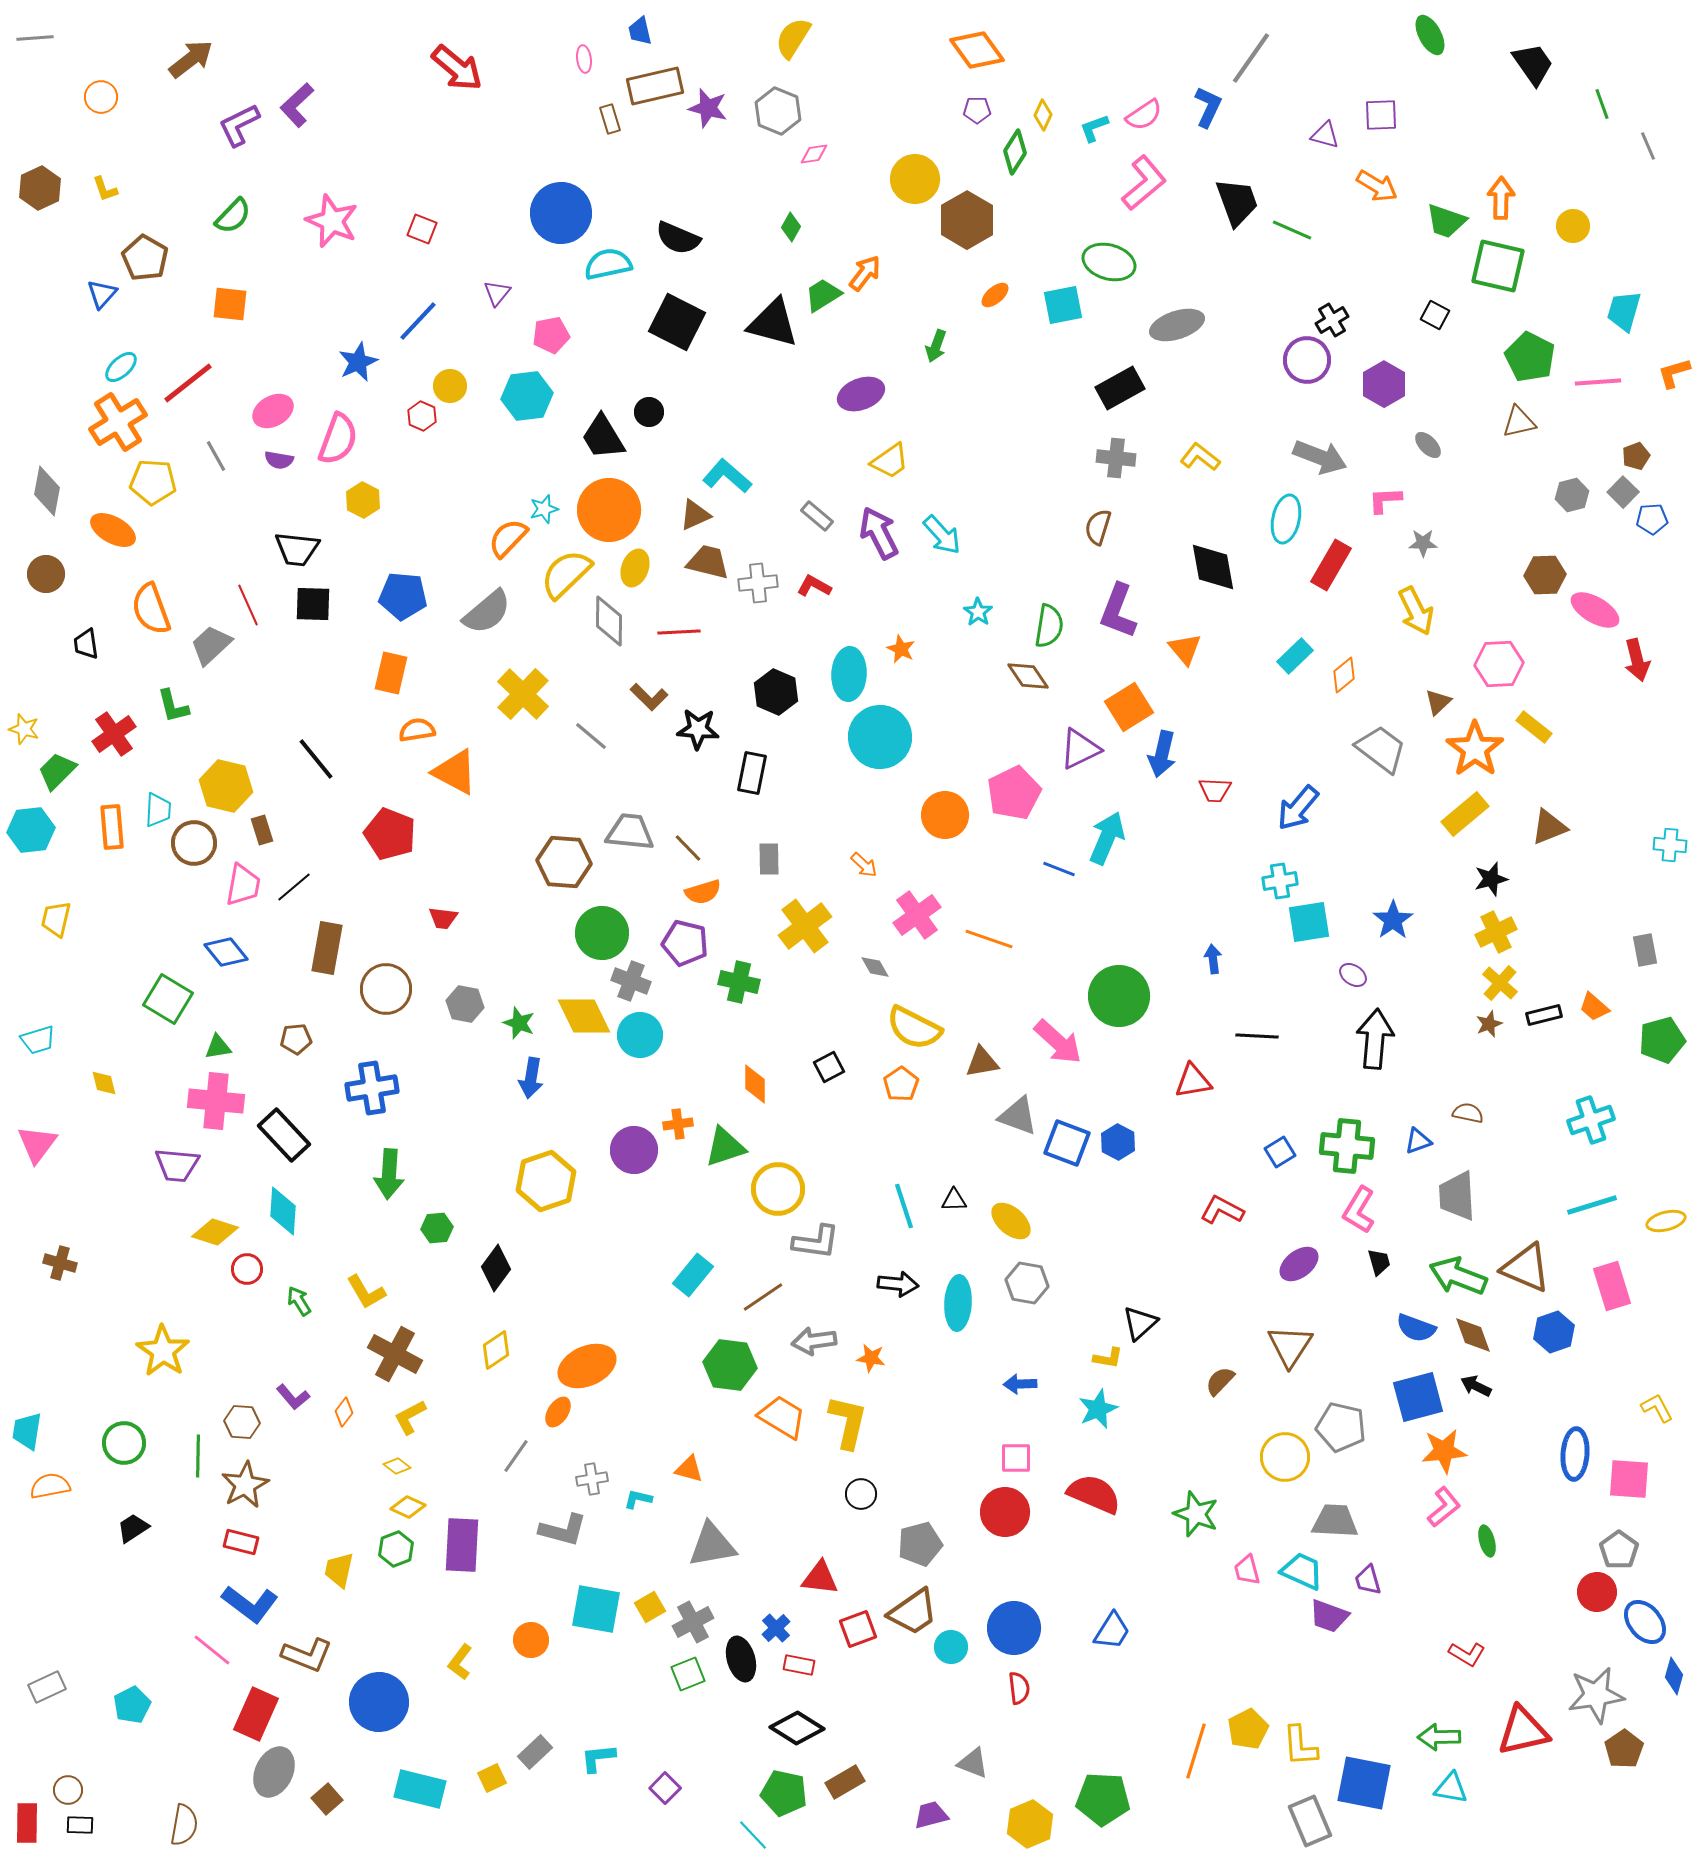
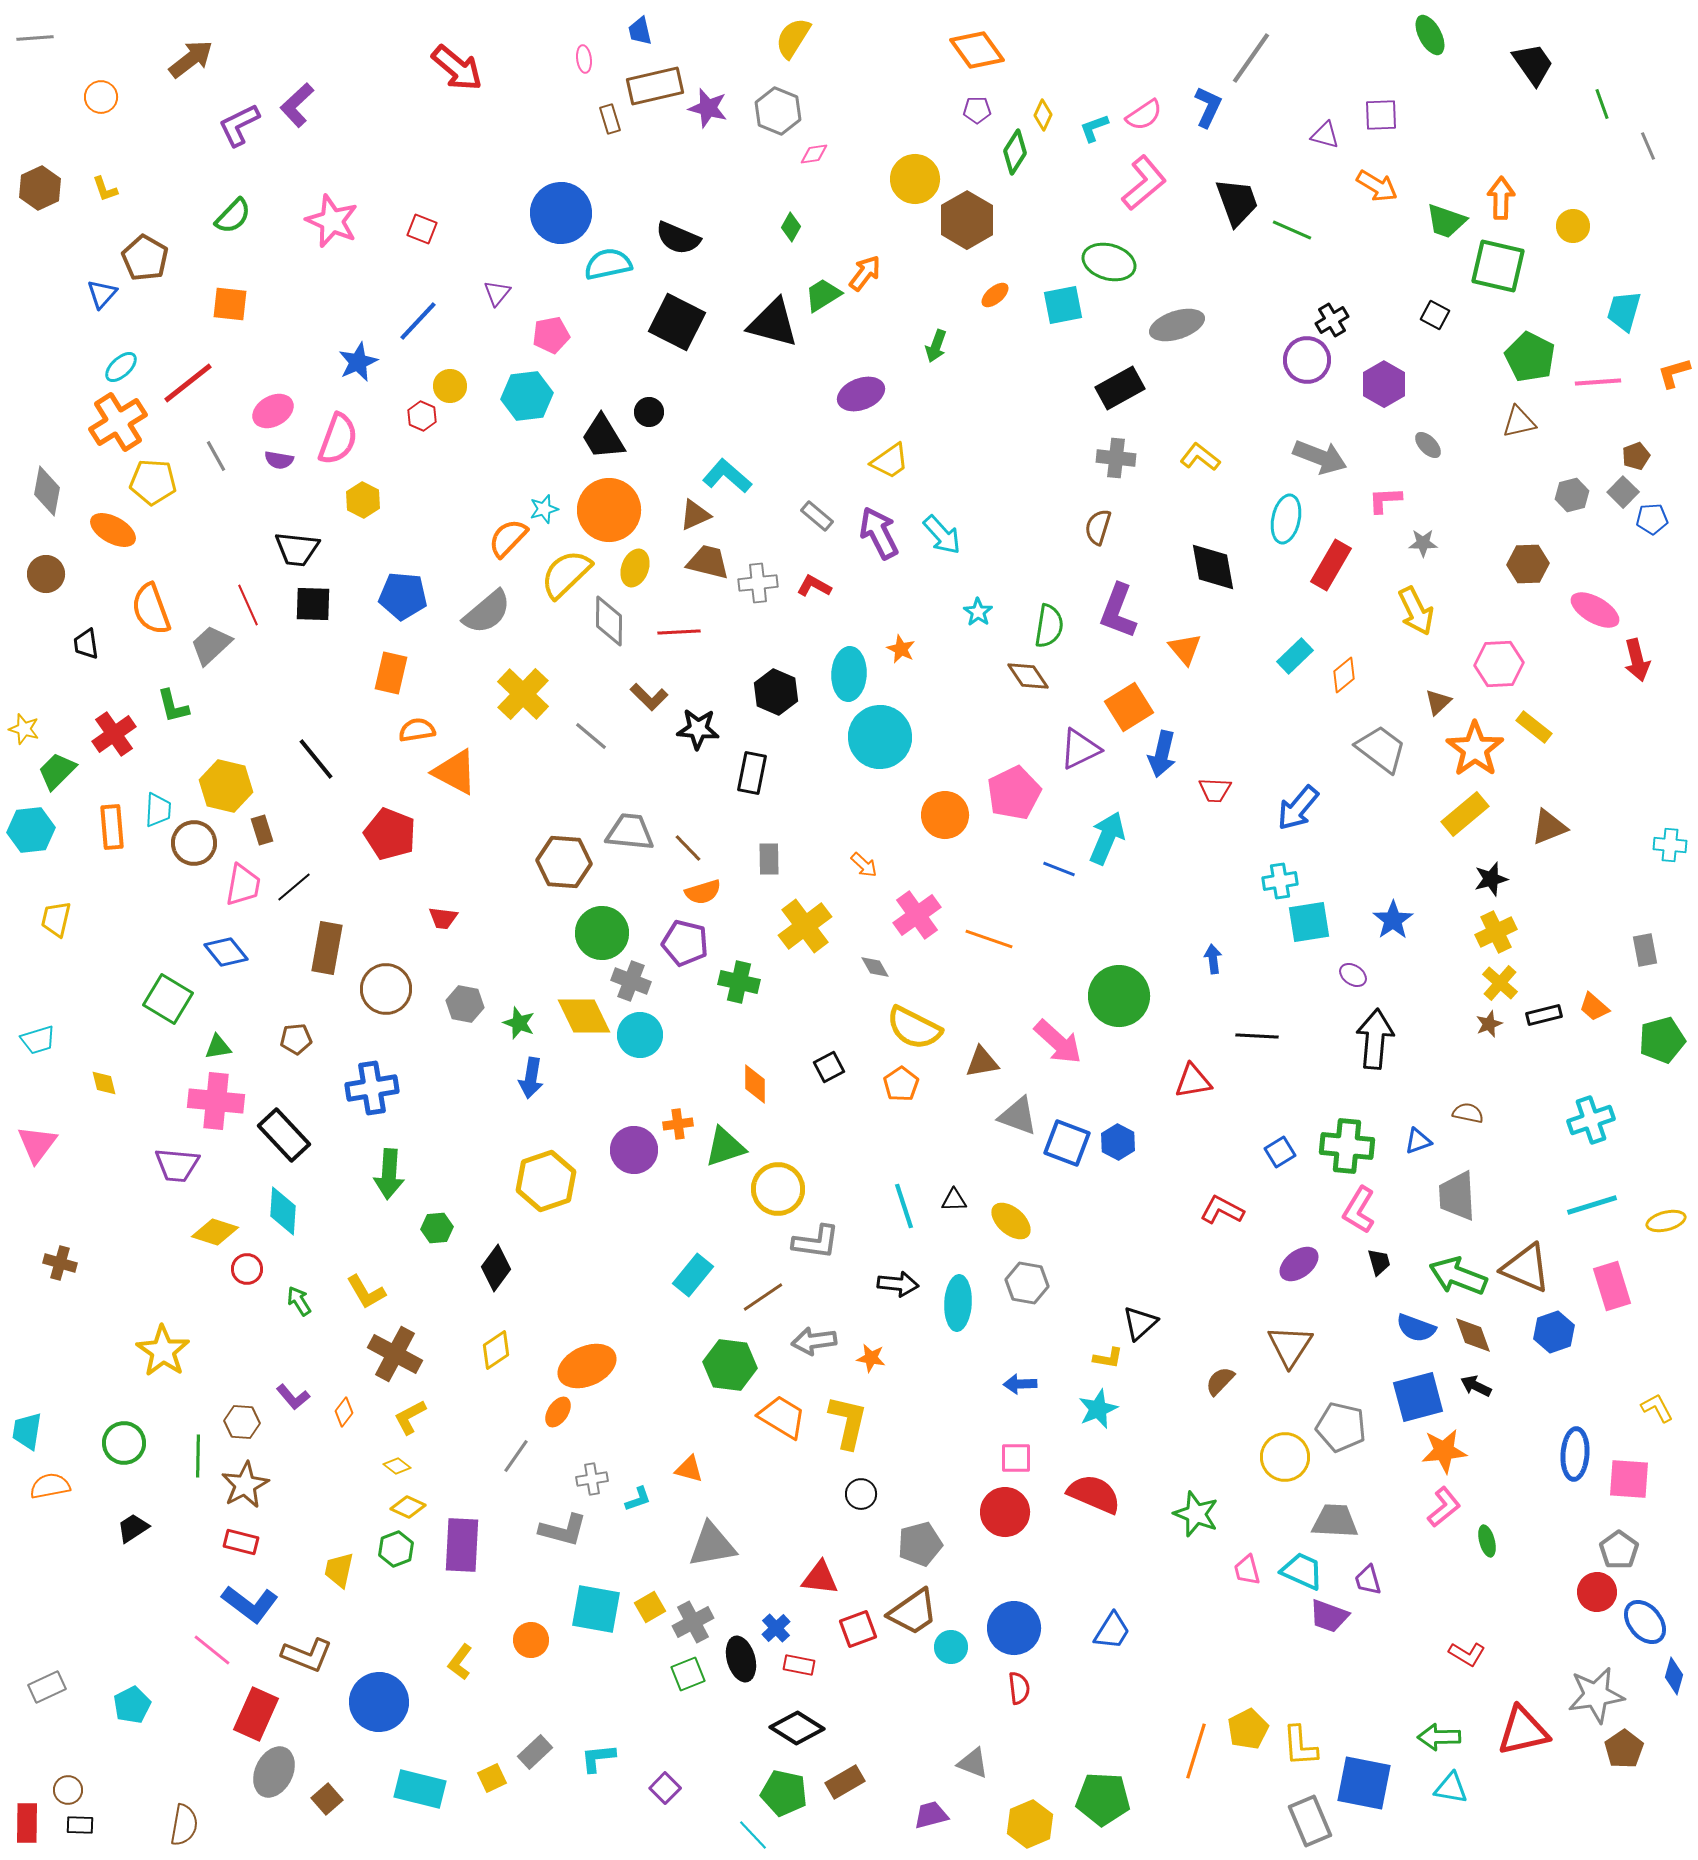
brown hexagon at (1545, 575): moved 17 px left, 11 px up
cyan L-shape at (638, 1499): rotated 148 degrees clockwise
